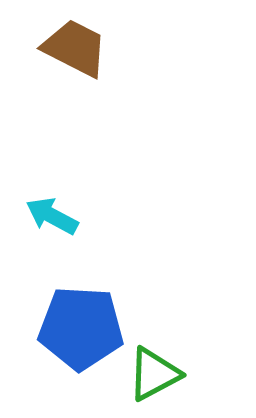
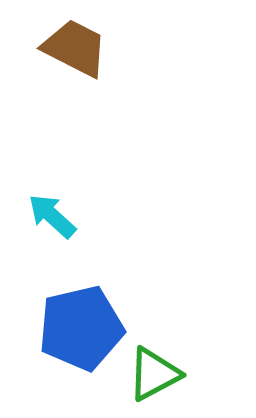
cyan arrow: rotated 14 degrees clockwise
blue pentagon: rotated 16 degrees counterclockwise
